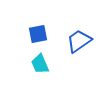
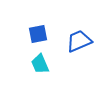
blue trapezoid: rotated 12 degrees clockwise
